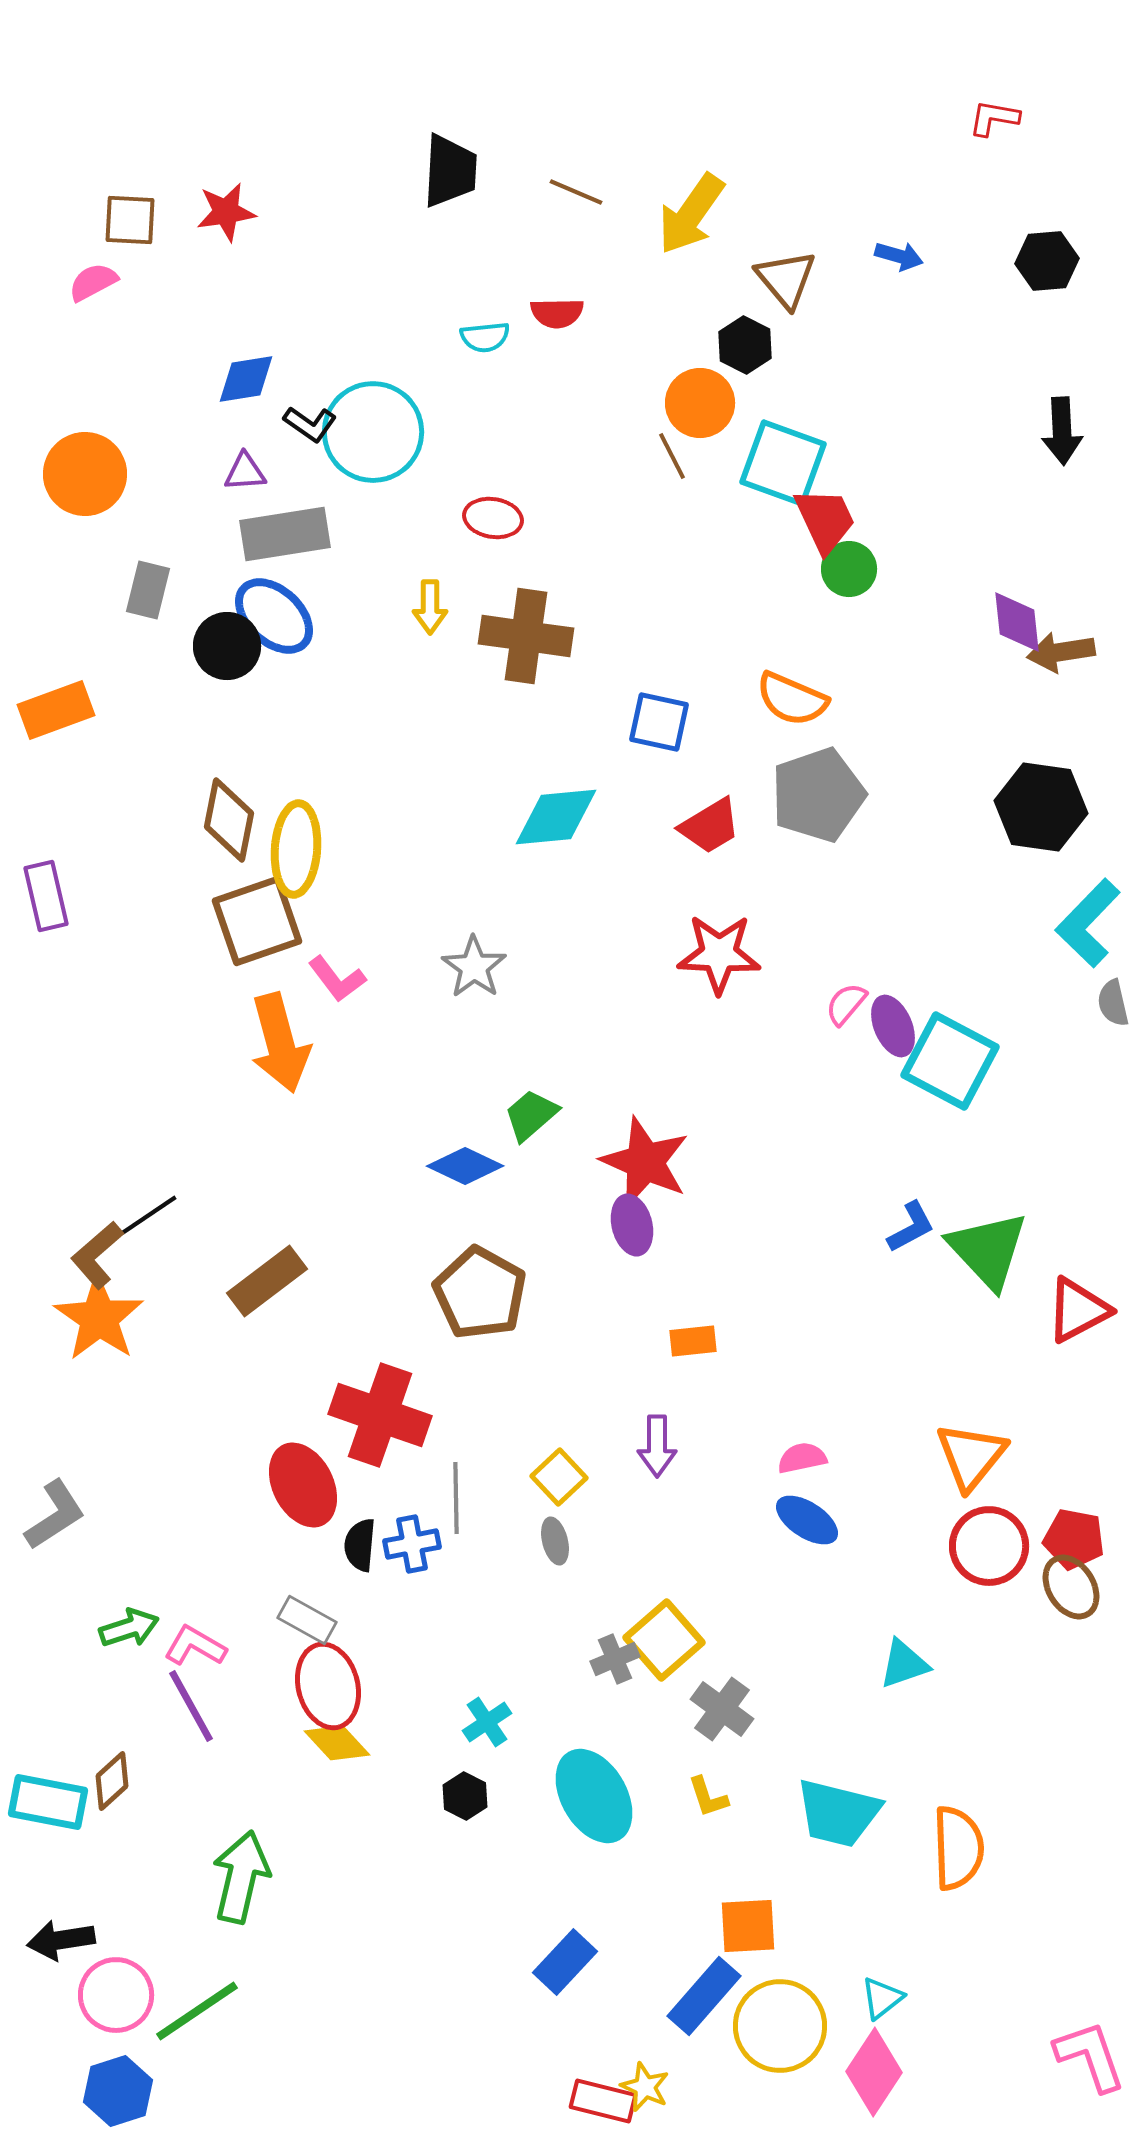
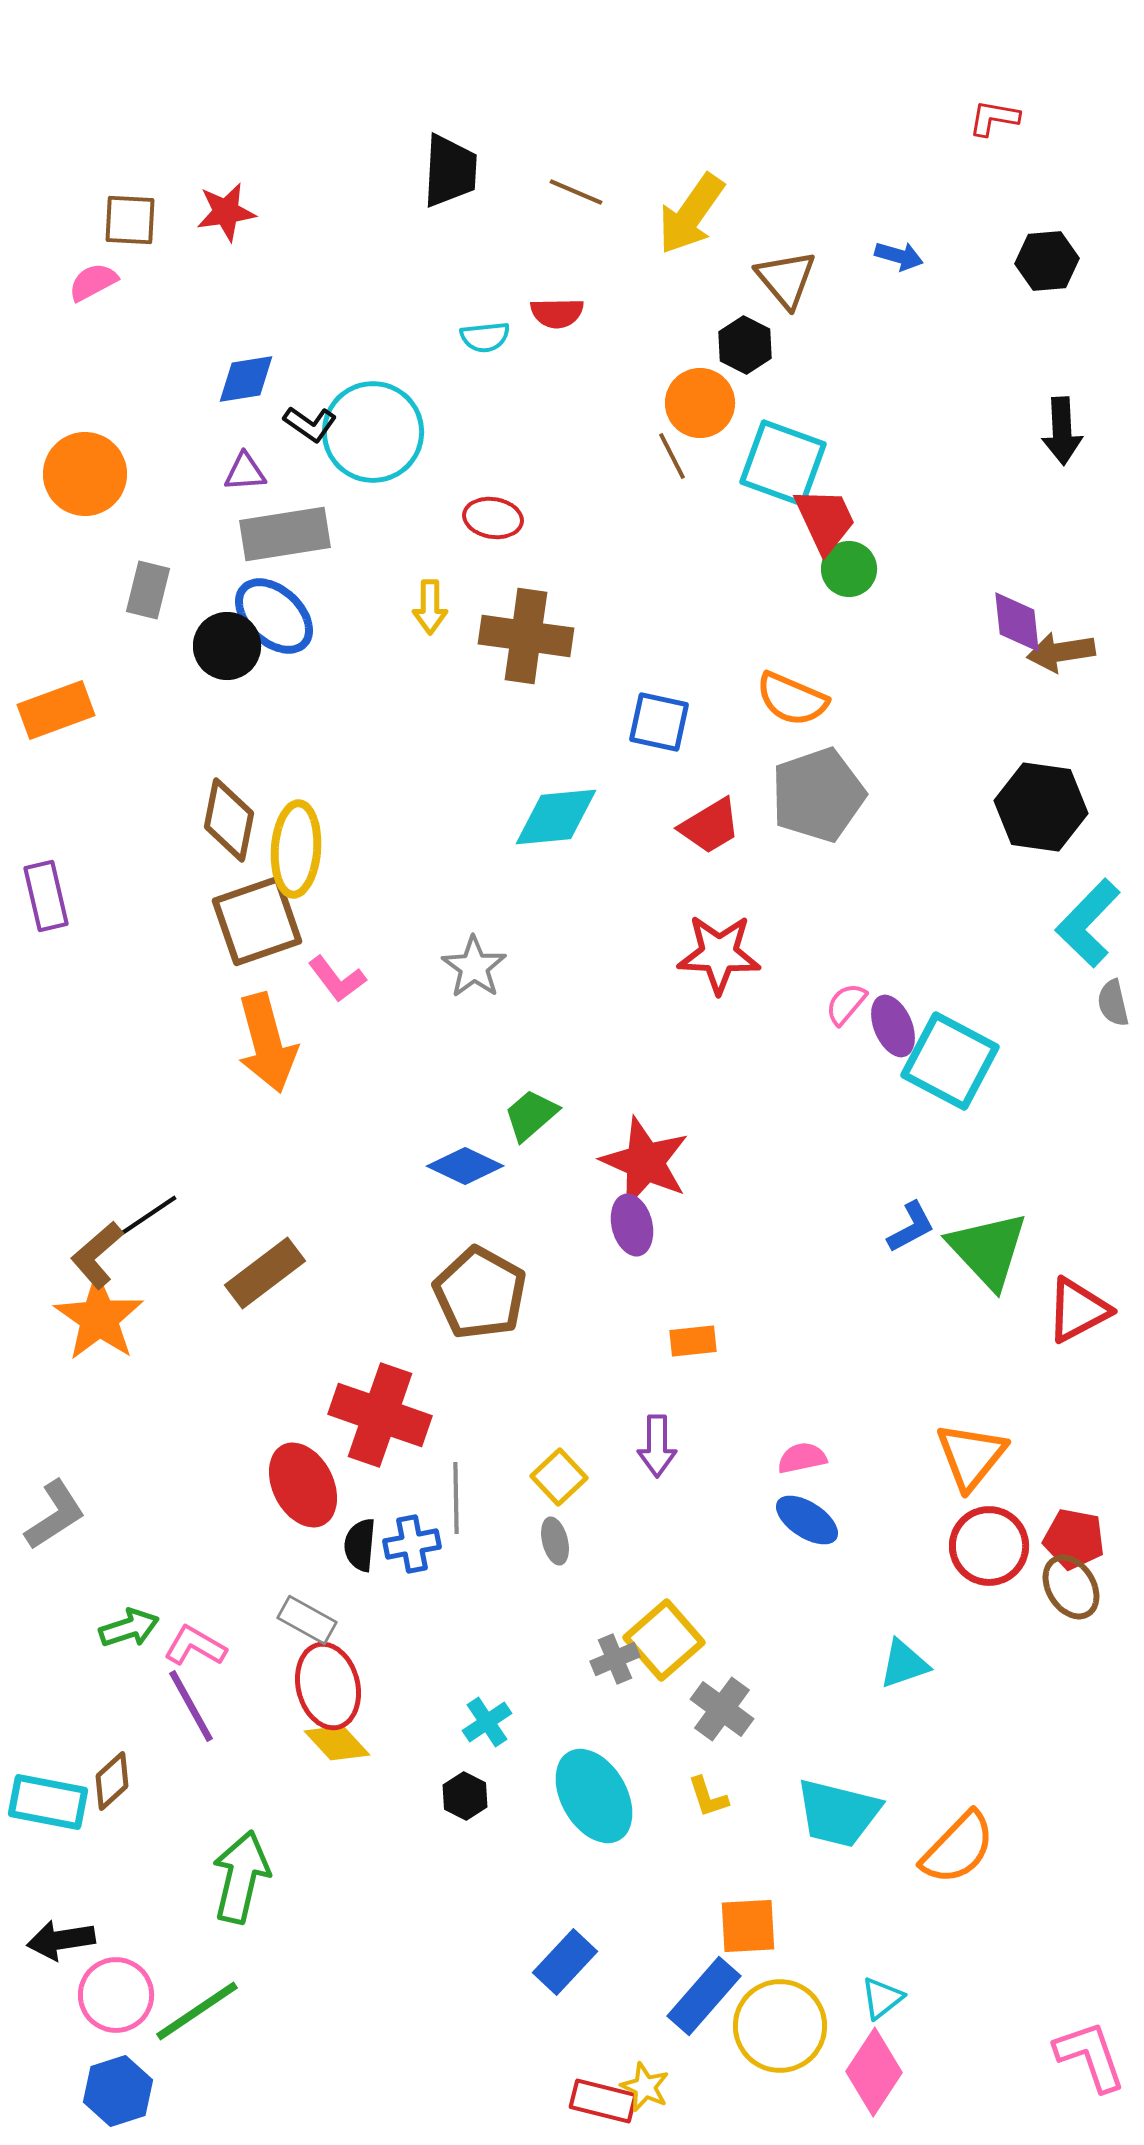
orange arrow at (280, 1043): moved 13 px left
brown rectangle at (267, 1281): moved 2 px left, 8 px up
orange semicircle at (958, 1848): rotated 46 degrees clockwise
